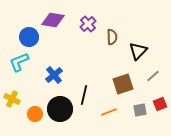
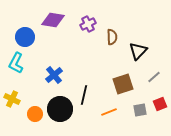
purple cross: rotated 14 degrees clockwise
blue circle: moved 4 px left
cyan L-shape: moved 3 px left, 1 px down; rotated 40 degrees counterclockwise
gray line: moved 1 px right, 1 px down
